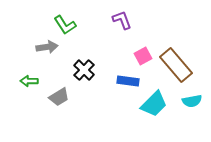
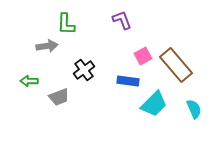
green L-shape: moved 1 px right, 1 px up; rotated 35 degrees clockwise
gray arrow: moved 1 px up
black cross: rotated 10 degrees clockwise
gray trapezoid: rotated 10 degrees clockwise
cyan semicircle: moved 2 px right, 8 px down; rotated 102 degrees counterclockwise
